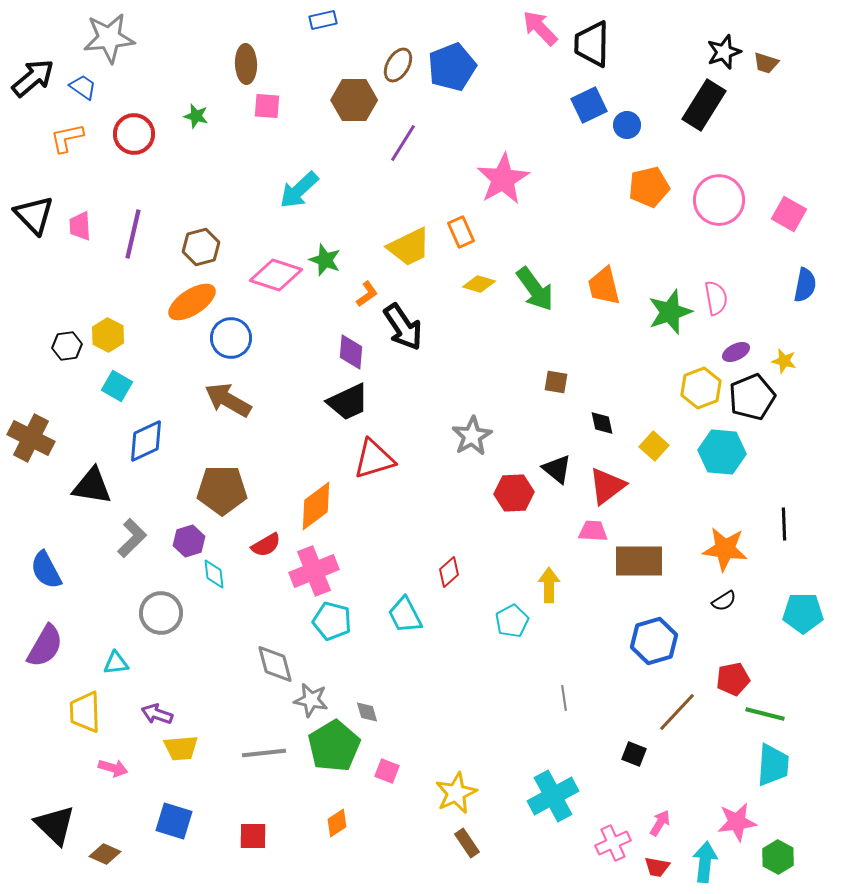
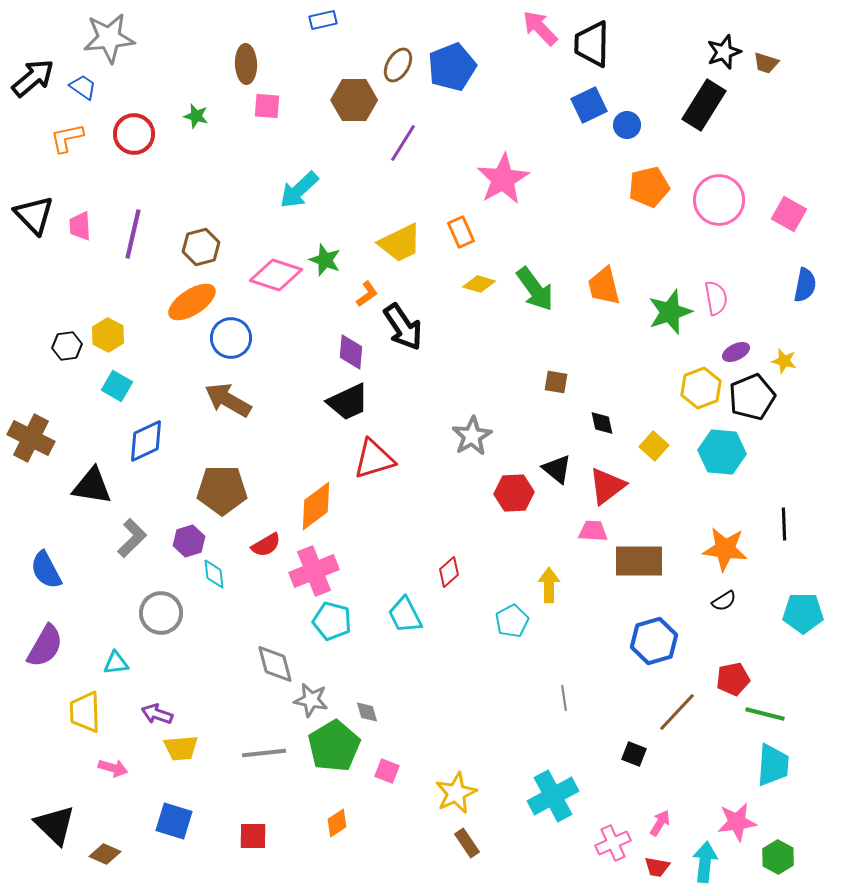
yellow trapezoid at (409, 247): moved 9 px left, 4 px up
